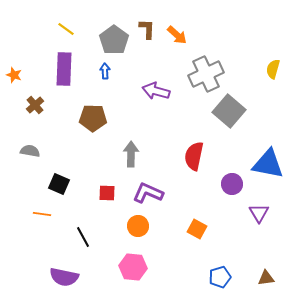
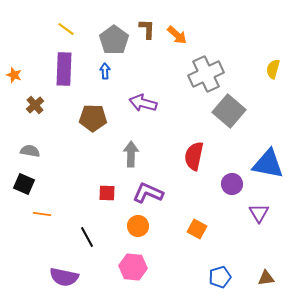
purple arrow: moved 13 px left, 12 px down
black square: moved 35 px left
black line: moved 4 px right
